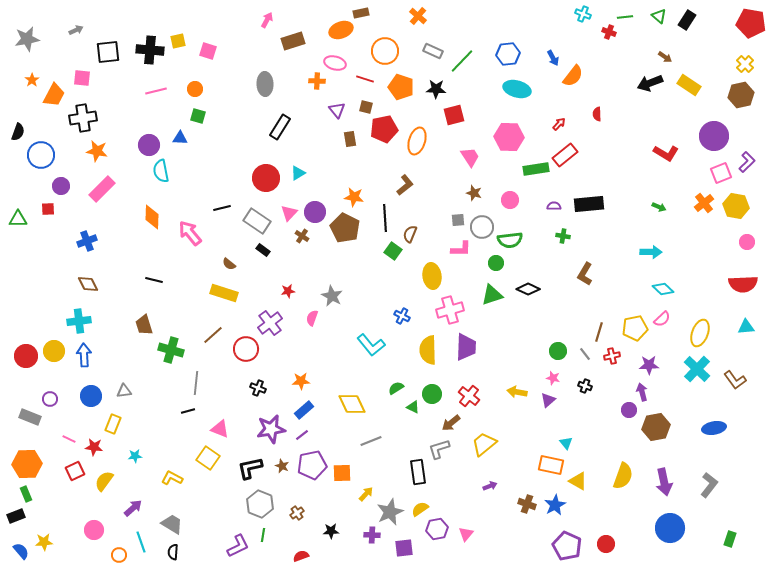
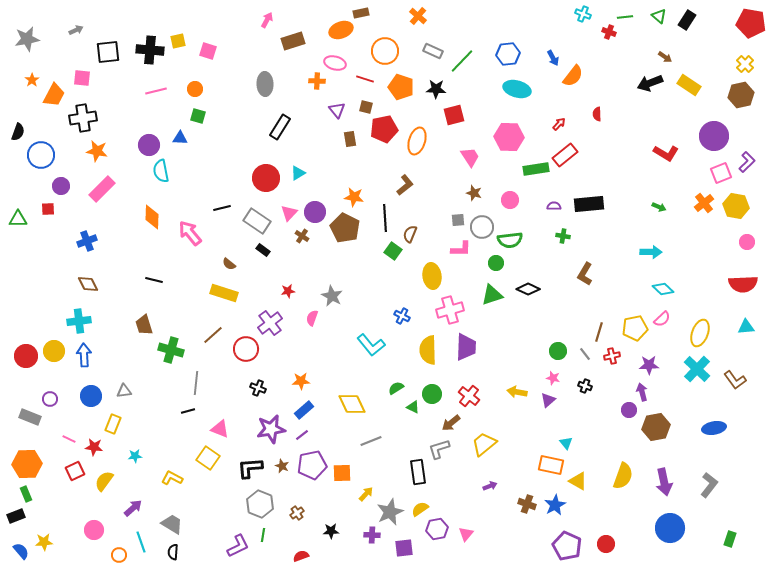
black L-shape at (250, 468): rotated 8 degrees clockwise
